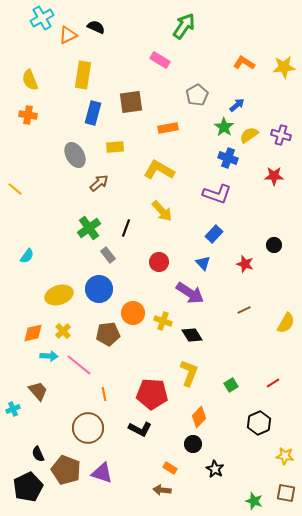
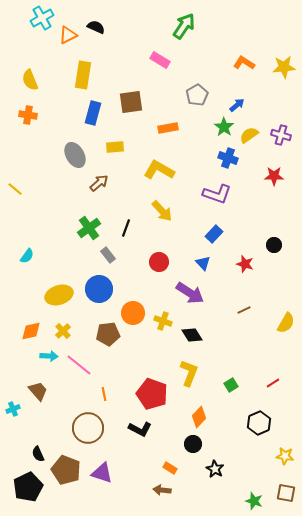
orange diamond at (33, 333): moved 2 px left, 2 px up
red pentagon at (152, 394): rotated 16 degrees clockwise
